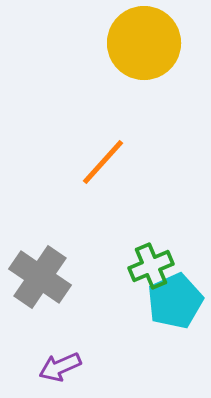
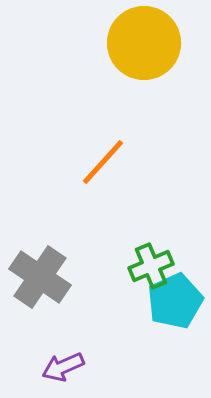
purple arrow: moved 3 px right
